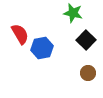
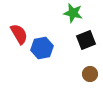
red semicircle: moved 1 px left
black square: rotated 24 degrees clockwise
brown circle: moved 2 px right, 1 px down
